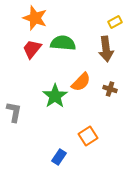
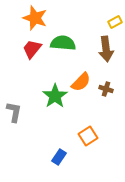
brown cross: moved 4 px left
